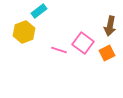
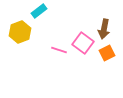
brown arrow: moved 6 px left, 3 px down
yellow hexagon: moved 4 px left
